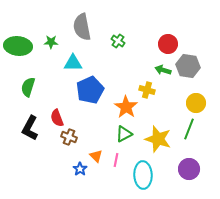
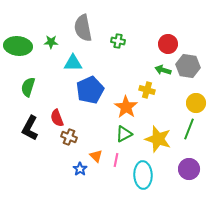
gray semicircle: moved 1 px right, 1 px down
green cross: rotated 24 degrees counterclockwise
